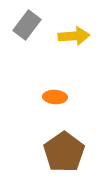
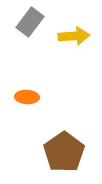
gray rectangle: moved 3 px right, 3 px up
orange ellipse: moved 28 px left
